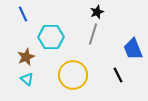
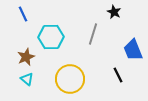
black star: moved 17 px right; rotated 24 degrees counterclockwise
blue trapezoid: moved 1 px down
yellow circle: moved 3 px left, 4 px down
